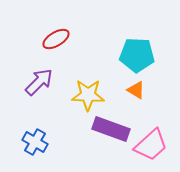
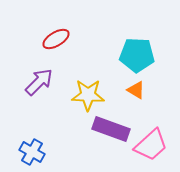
blue cross: moved 3 px left, 10 px down
